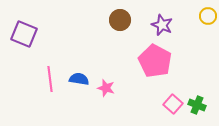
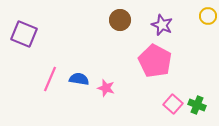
pink line: rotated 30 degrees clockwise
